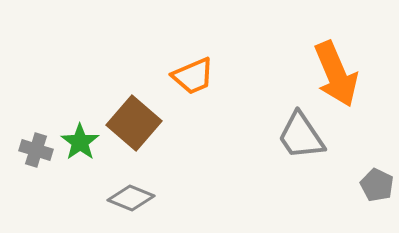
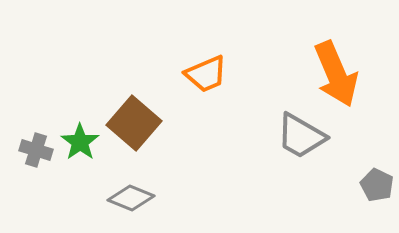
orange trapezoid: moved 13 px right, 2 px up
gray trapezoid: rotated 26 degrees counterclockwise
